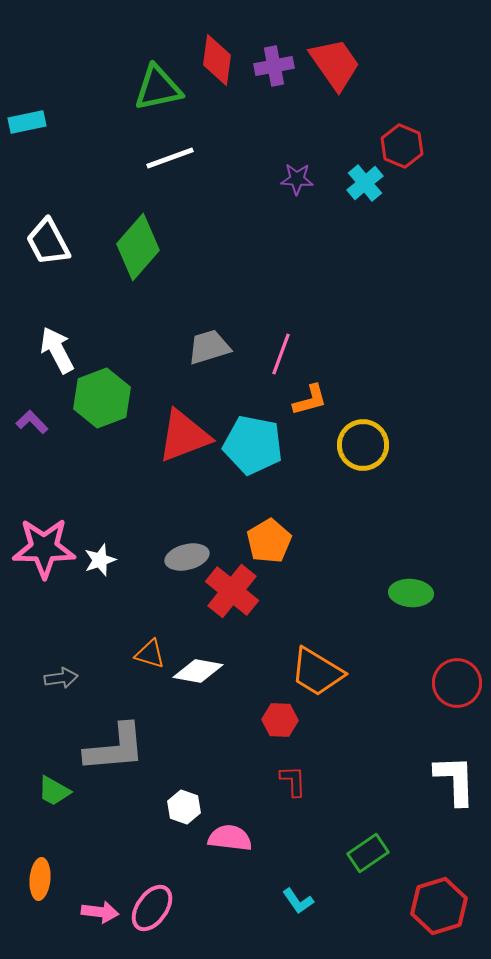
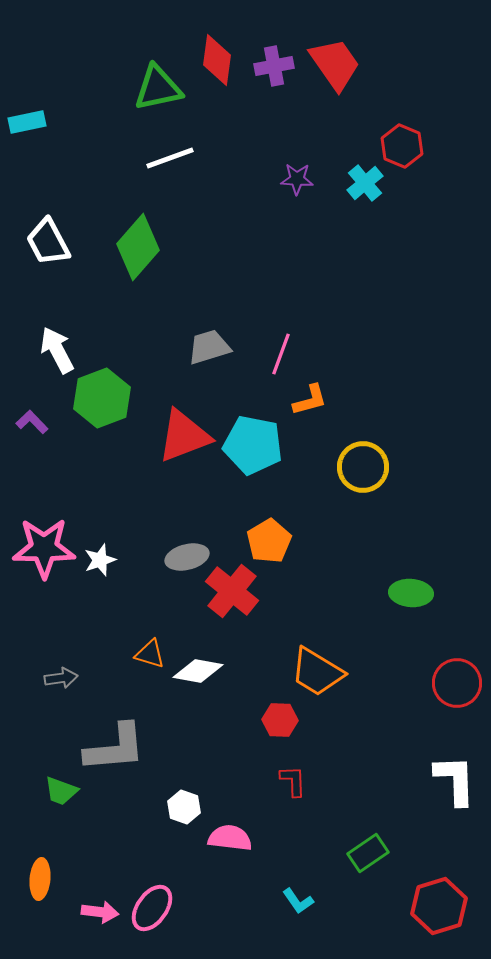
yellow circle at (363, 445): moved 22 px down
green trapezoid at (54, 791): moved 7 px right; rotated 9 degrees counterclockwise
